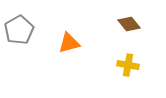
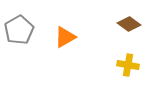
brown diamond: rotated 15 degrees counterclockwise
orange triangle: moved 4 px left, 6 px up; rotated 15 degrees counterclockwise
